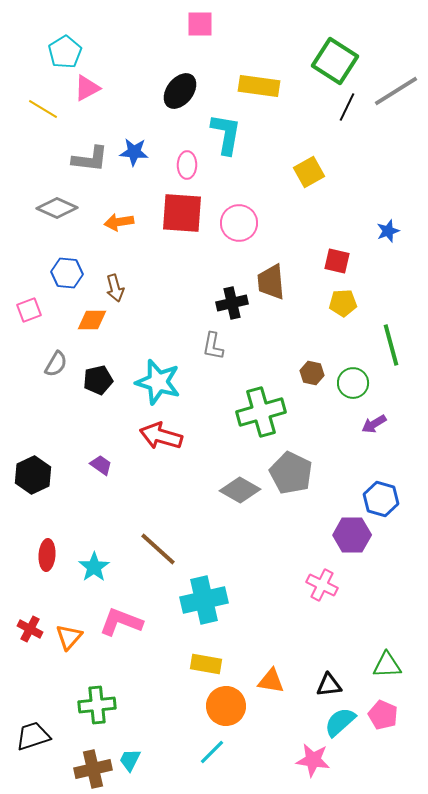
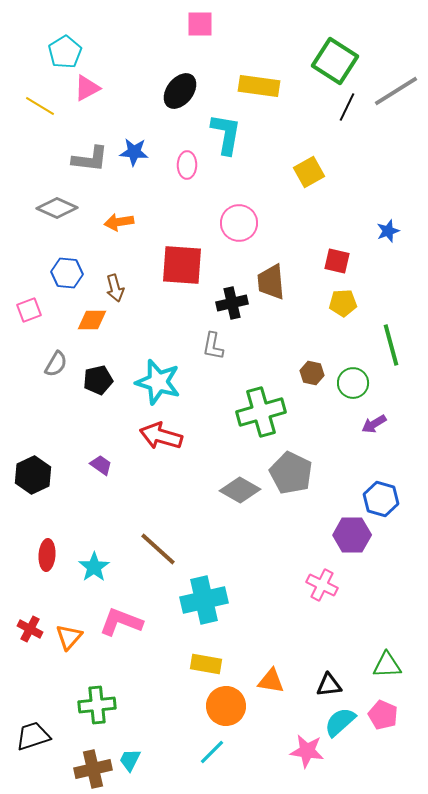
yellow line at (43, 109): moved 3 px left, 3 px up
red square at (182, 213): moved 52 px down
pink star at (313, 760): moved 6 px left, 9 px up
